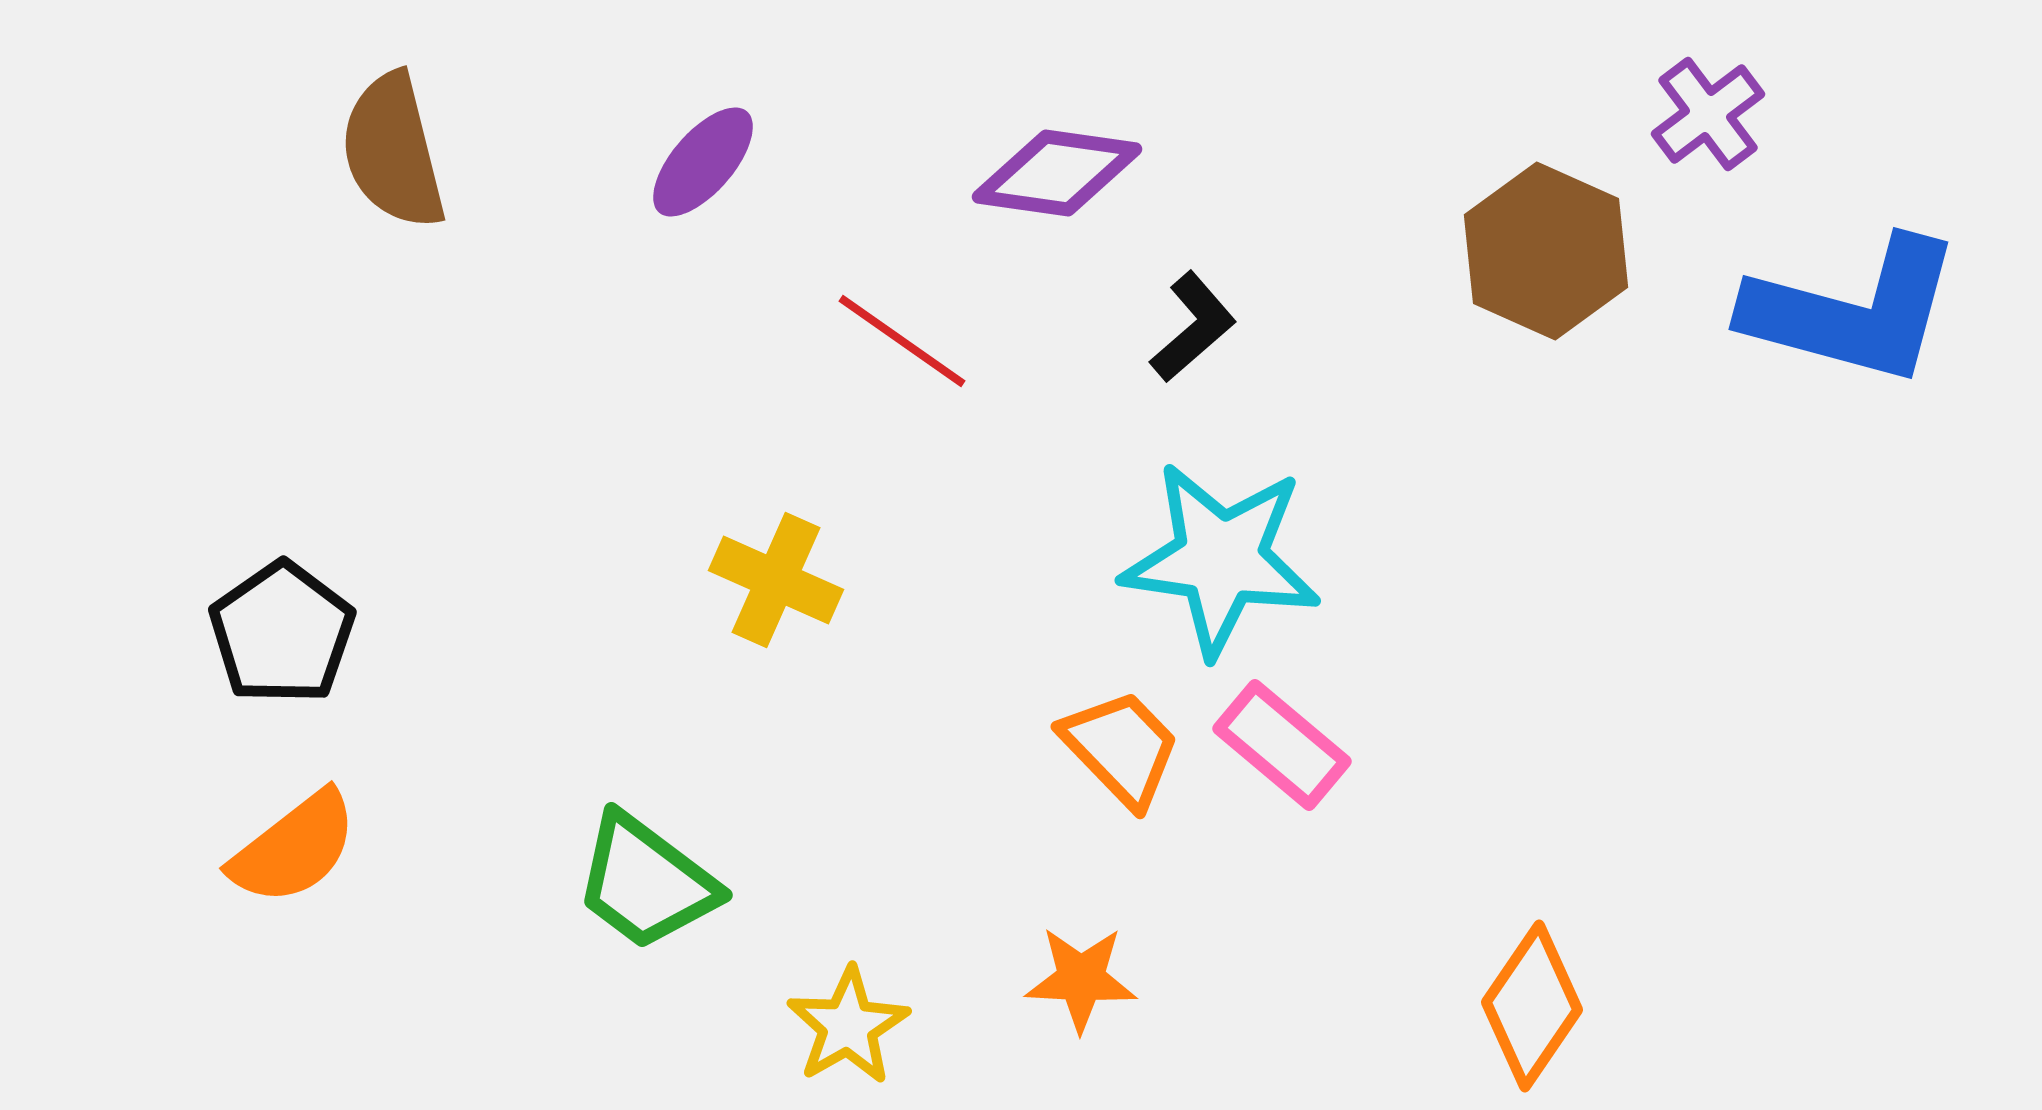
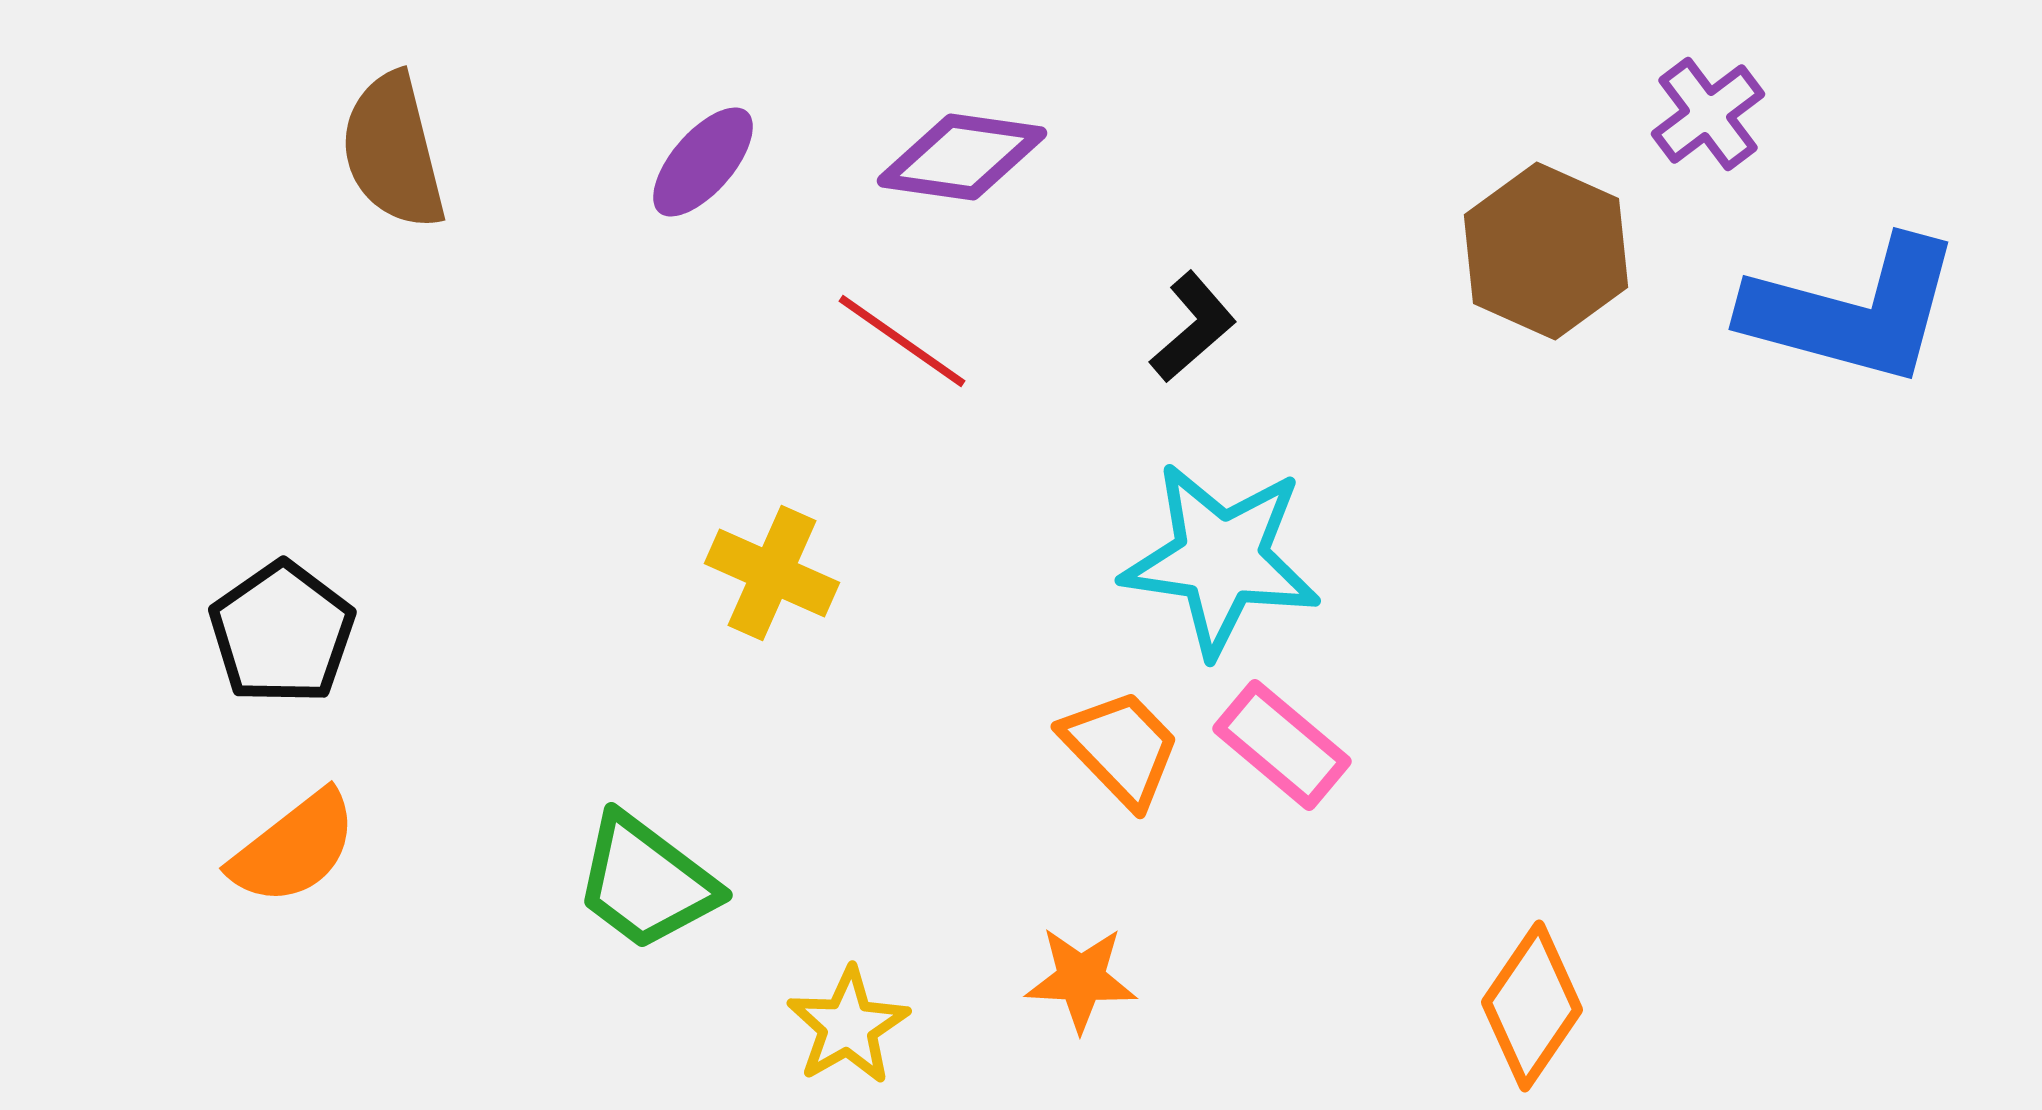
purple diamond: moved 95 px left, 16 px up
yellow cross: moved 4 px left, 7 px up
